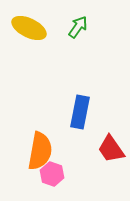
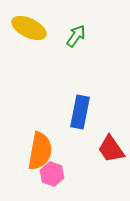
green arrow: moved 2 px left, 9 px down
